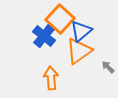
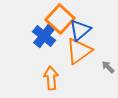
blue triangle: moved 1 px left, 1 px up
